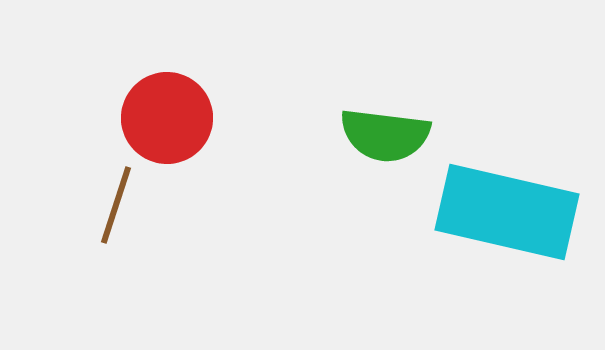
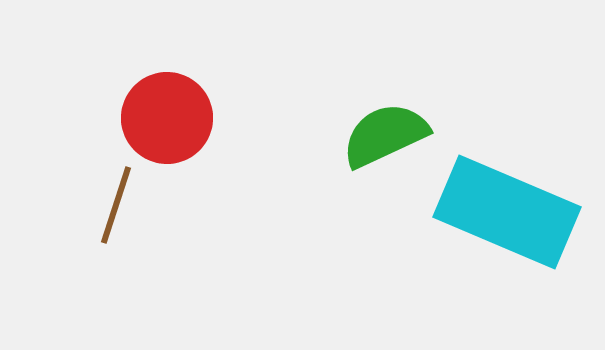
green semicircle: rotated 148 degrees clockwise
cyan rectangle: rotated 10 degrees clockwise
